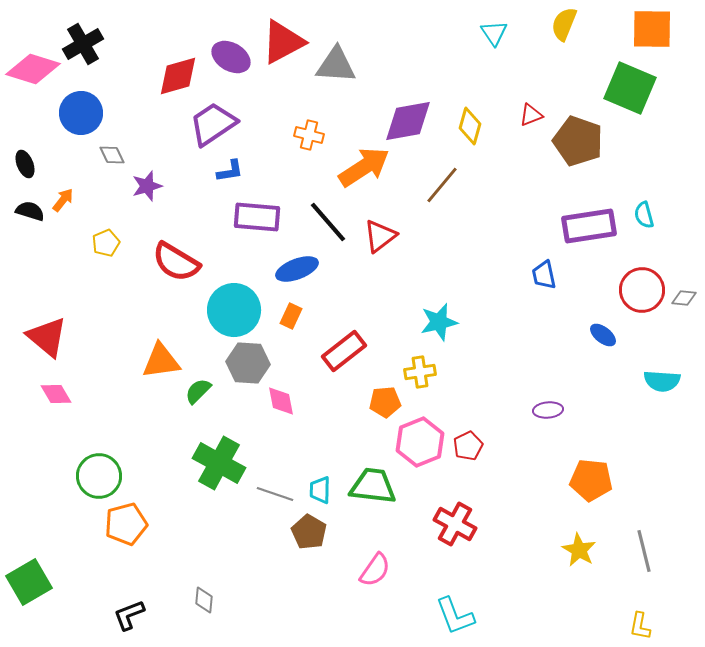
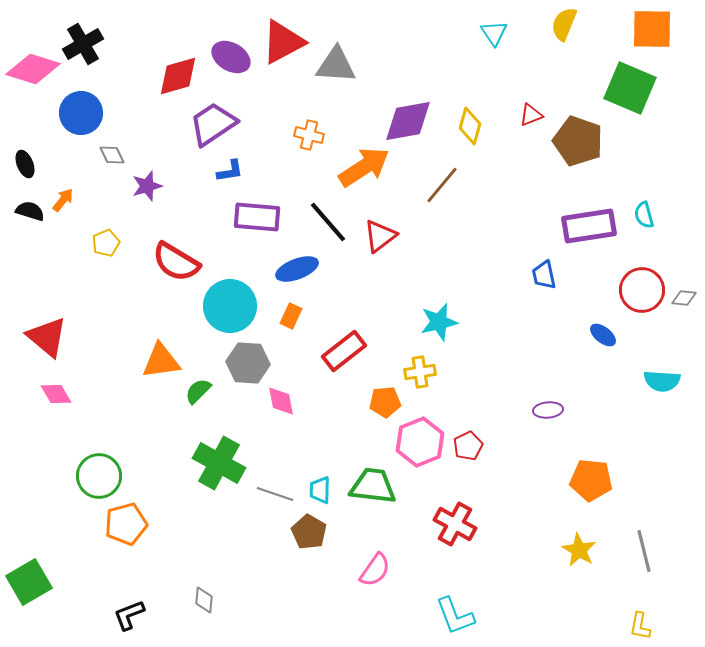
cyan circle at (234, 310): moved 4 px left, 4 px up
